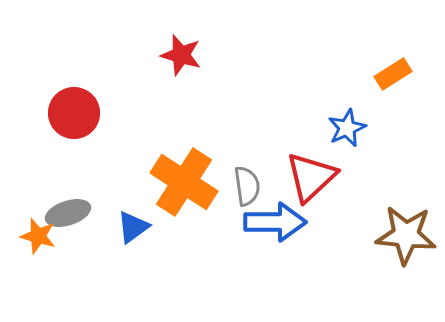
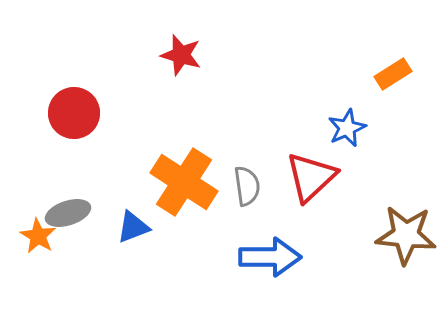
blue arrow: moved 5 px left, 35 px down
blue triangle: rotated 15 degrees clockwise
orange star: rotated 15 degrees clockwise
